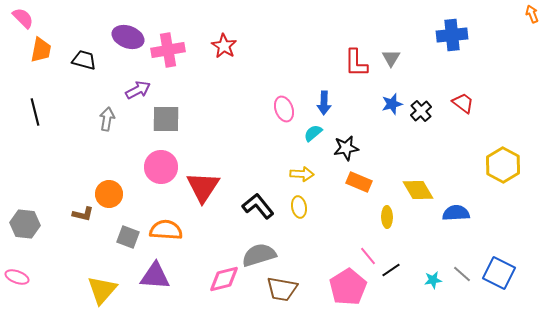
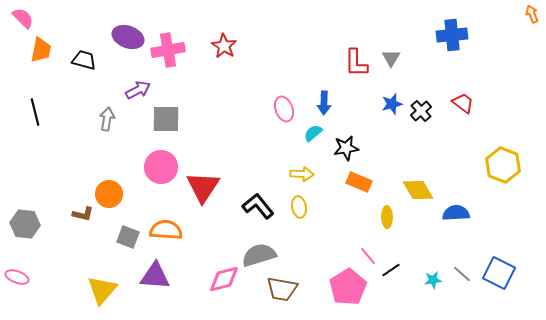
yellow hexagon at (503, 165): rotated 8 degrees counterclockwise
